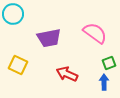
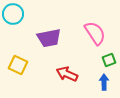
pink semicircle: rotated 20 degrees clockwise
green square: moved 3 px up
